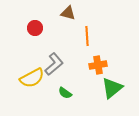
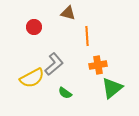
red circle: moved 1 px left, 1 px up
